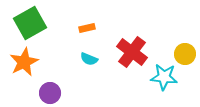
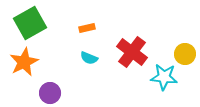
cyan semicircle: moved 1 px up
